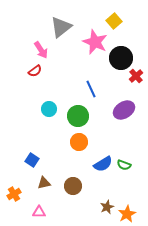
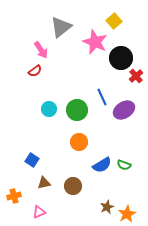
blue line: moved 11 px right, 8 px down
green circle: moved 1 px left, 6 px up
blue semicircle: moved 1 px left, 1 px down
orange cross: moved 2 px down; rotated 16 degrees clockwise
pink triangle: rotated 24 degrees counterclockwise
